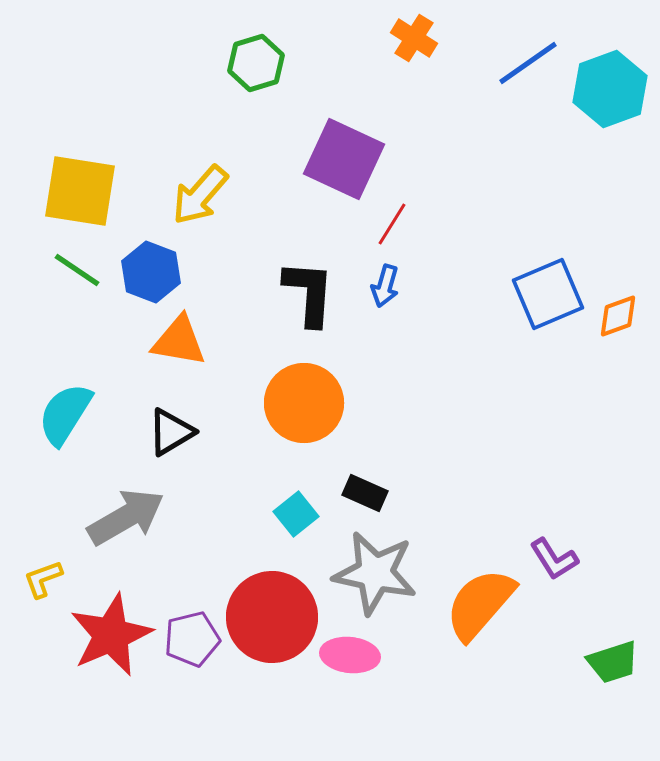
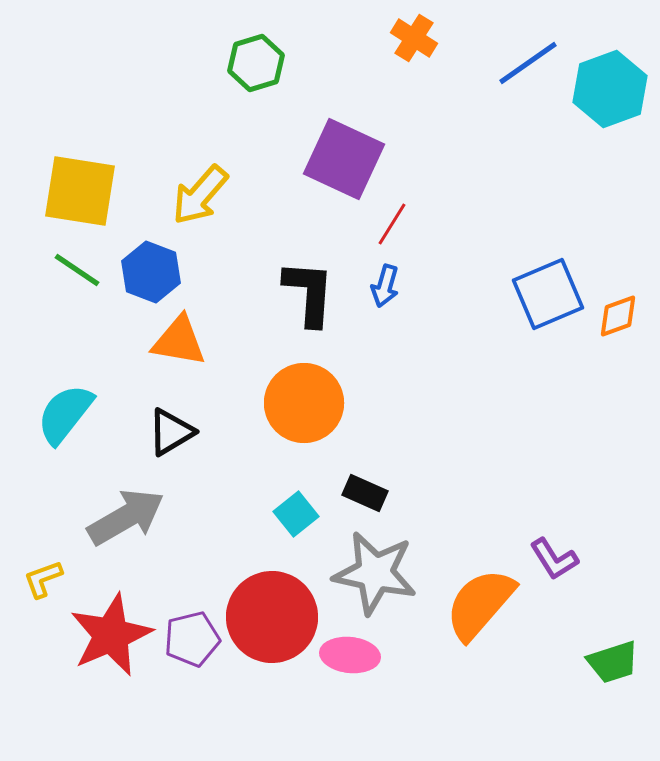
cyan semicircle: rotated 6 degrees clockwise
